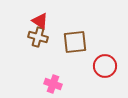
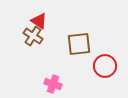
red triangle: moved 1 px left
brown cross: moved 5 px left, 1 px up; rotated 18 degrees clockwise
brown square: moved 4 px right, 2 px down
